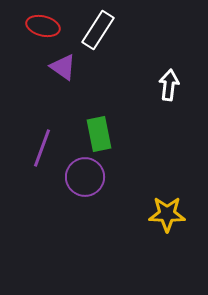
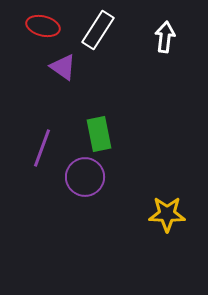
white arrow: moved 4 px left, 48 px up
